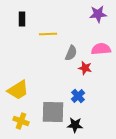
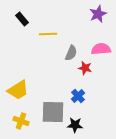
purple star: rotated 18 degrees counterclockwise
black rectangle: rotated 40 degrees counterclockwise
